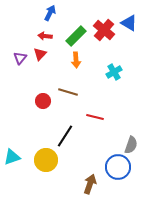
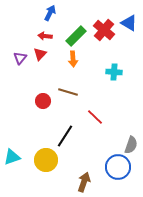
orange arrow: moved 3 px left, 1 px up
cyan cross: rotated 35 degrees clockwise
red line: rotated 30 degrees clockwise
brown arrow: moved 6 px left, 2 px up
